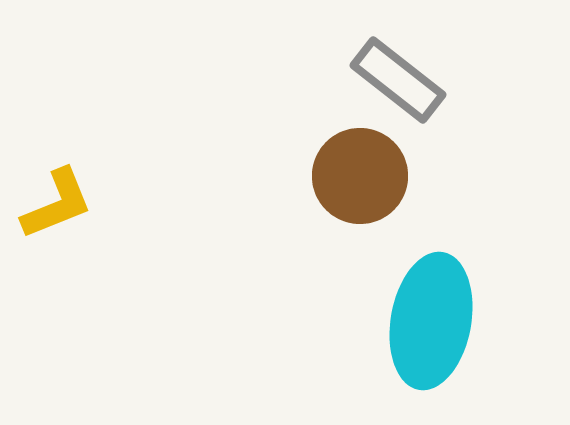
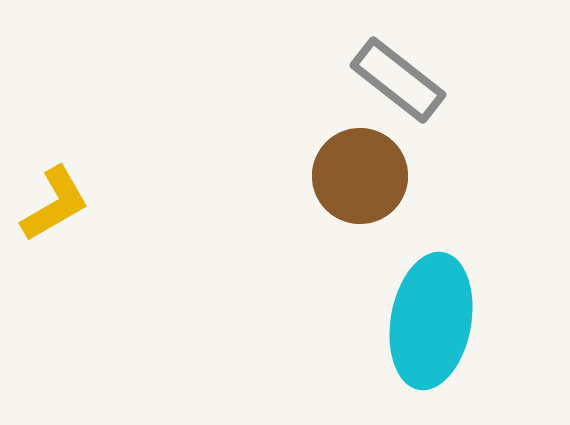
yellow L-shape: moved 2 px left; rotated 8 degrees counterclockwise
